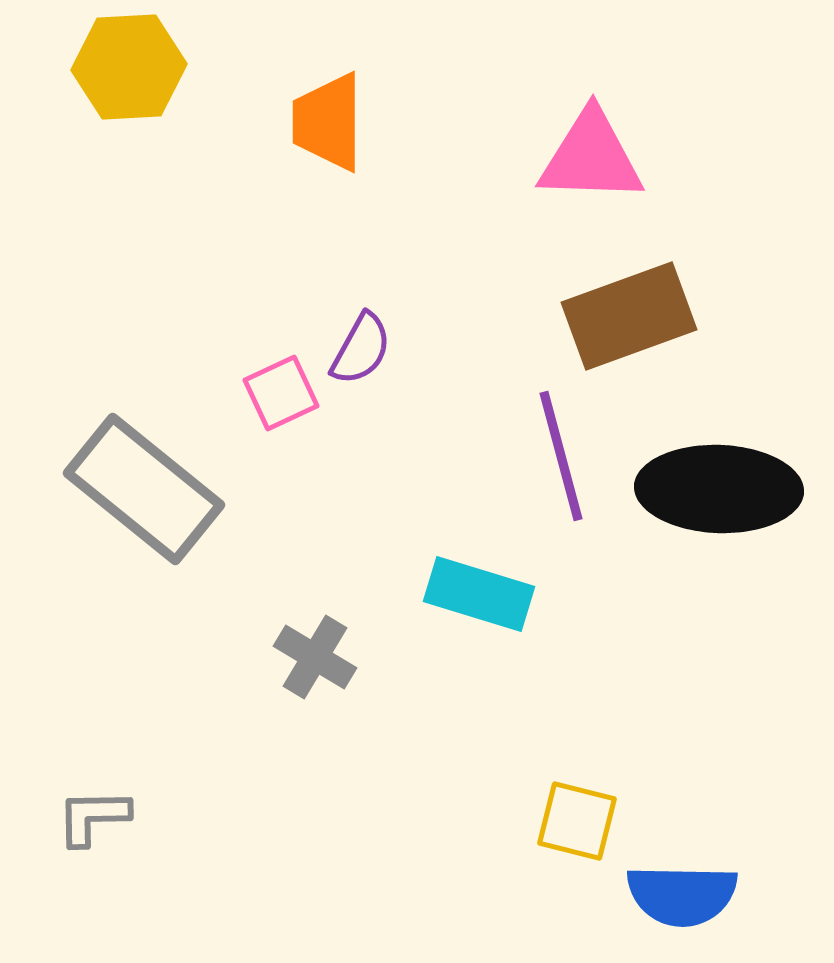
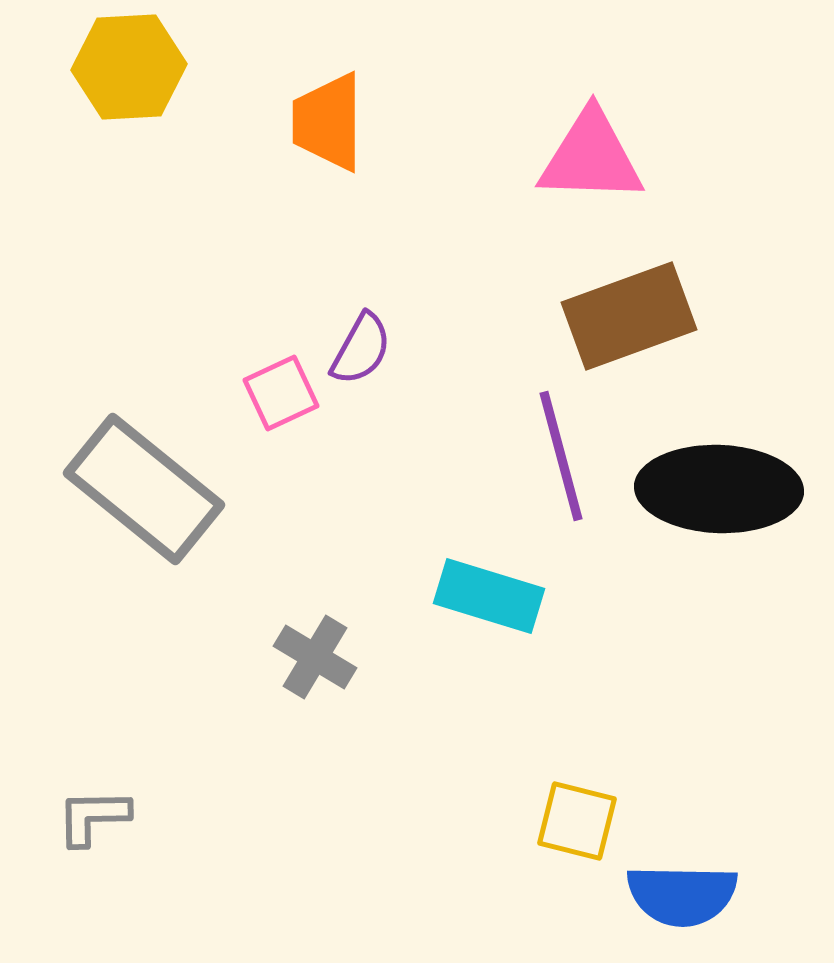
cyan rectangle: moved 10 px right, 2 px down
